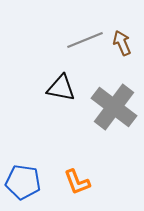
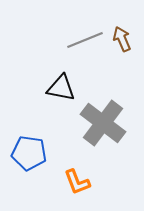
brown arrow: moved 4 px up
gray cross: moved 11 px left, 16 px down
blue pentagon: moved 6 px right, 29 px up
